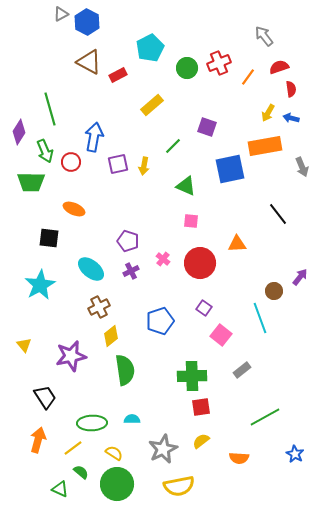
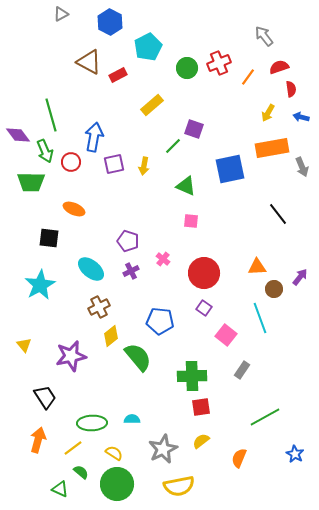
blue hexagon at (87, 22): moved 23 px right
cyan pentagon at (150, 48): moved 2 px left, 1 px up
green line at (50, 109): moved 1 px right, 6 px down
blue arrow at (291, 118): moved 10 px right, 1 px up
purple square at (207, 127): moved 13 px left, 2 px down
purple diamond at (19, 132): moved 1 px left, 3 px down; rotated 70 degrees counterclockwise
orange rectangle at (265, 146): moved 7 px right, 2 px down
purple square at (118, 164): moved 4 px left
orange triangle at (237, 244): moved 20 px right, 23 px down
red circle at (200, 263): moved 4 px right, 10 px down
brown circle at (274, 291): moved 2 px up
blue pentagon at (160, 321): rotated 24 degrees clockwise
pink square at (221, 335): moved 5 px right
green semicircle at (125, 370): moved 13 px right, 13 px up; rotated 32 degrees counterclockwise
gray rectangle at (242, 370): rotated 18 degrees counterclockwise
orange semicircle at (239, 458): rotated 108 degrees clockwise
